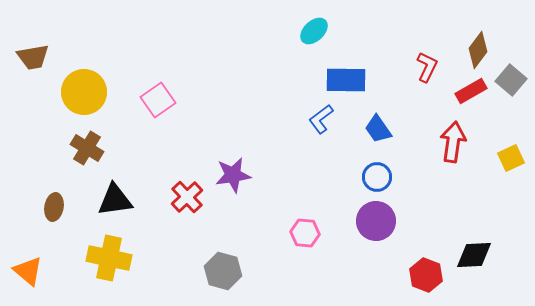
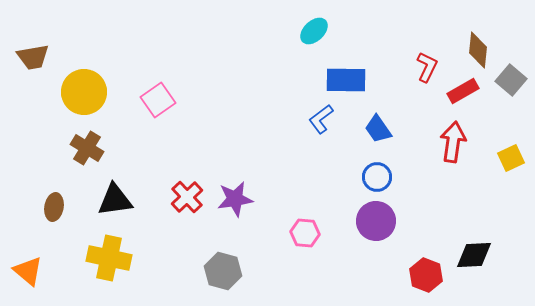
brown diamond: rotated 30 degrees counterclockwise
red rectangle: moved 8 px left
purple star: moved 2 px right, 24 px down
